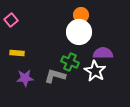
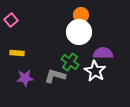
green cross: rotated 12 degrees clockwise
